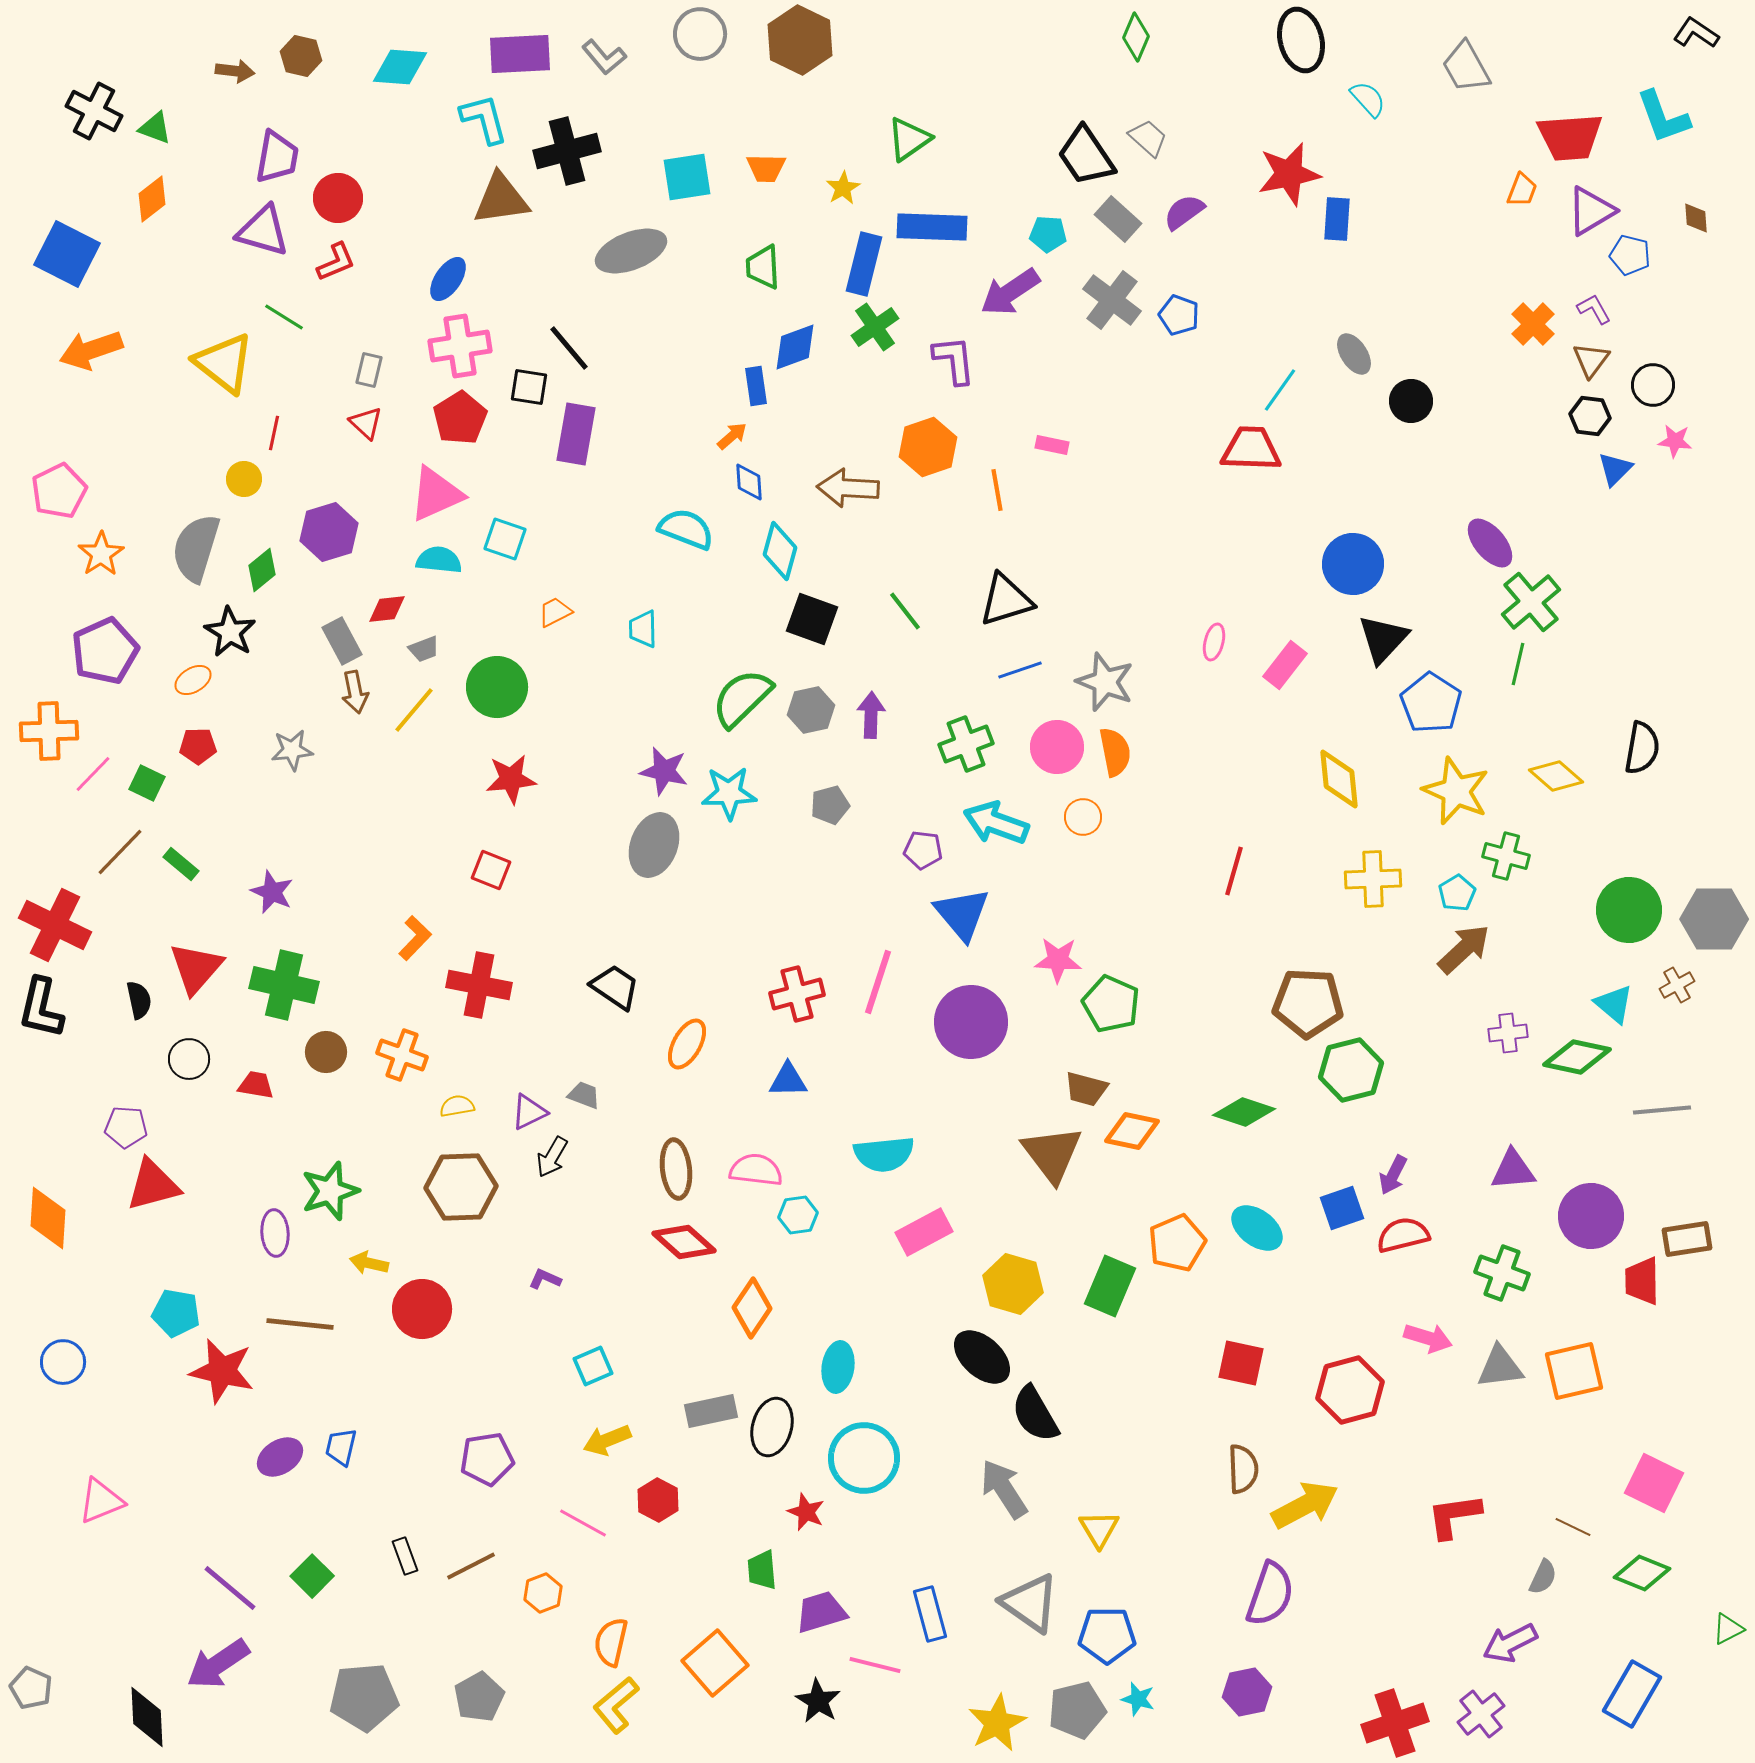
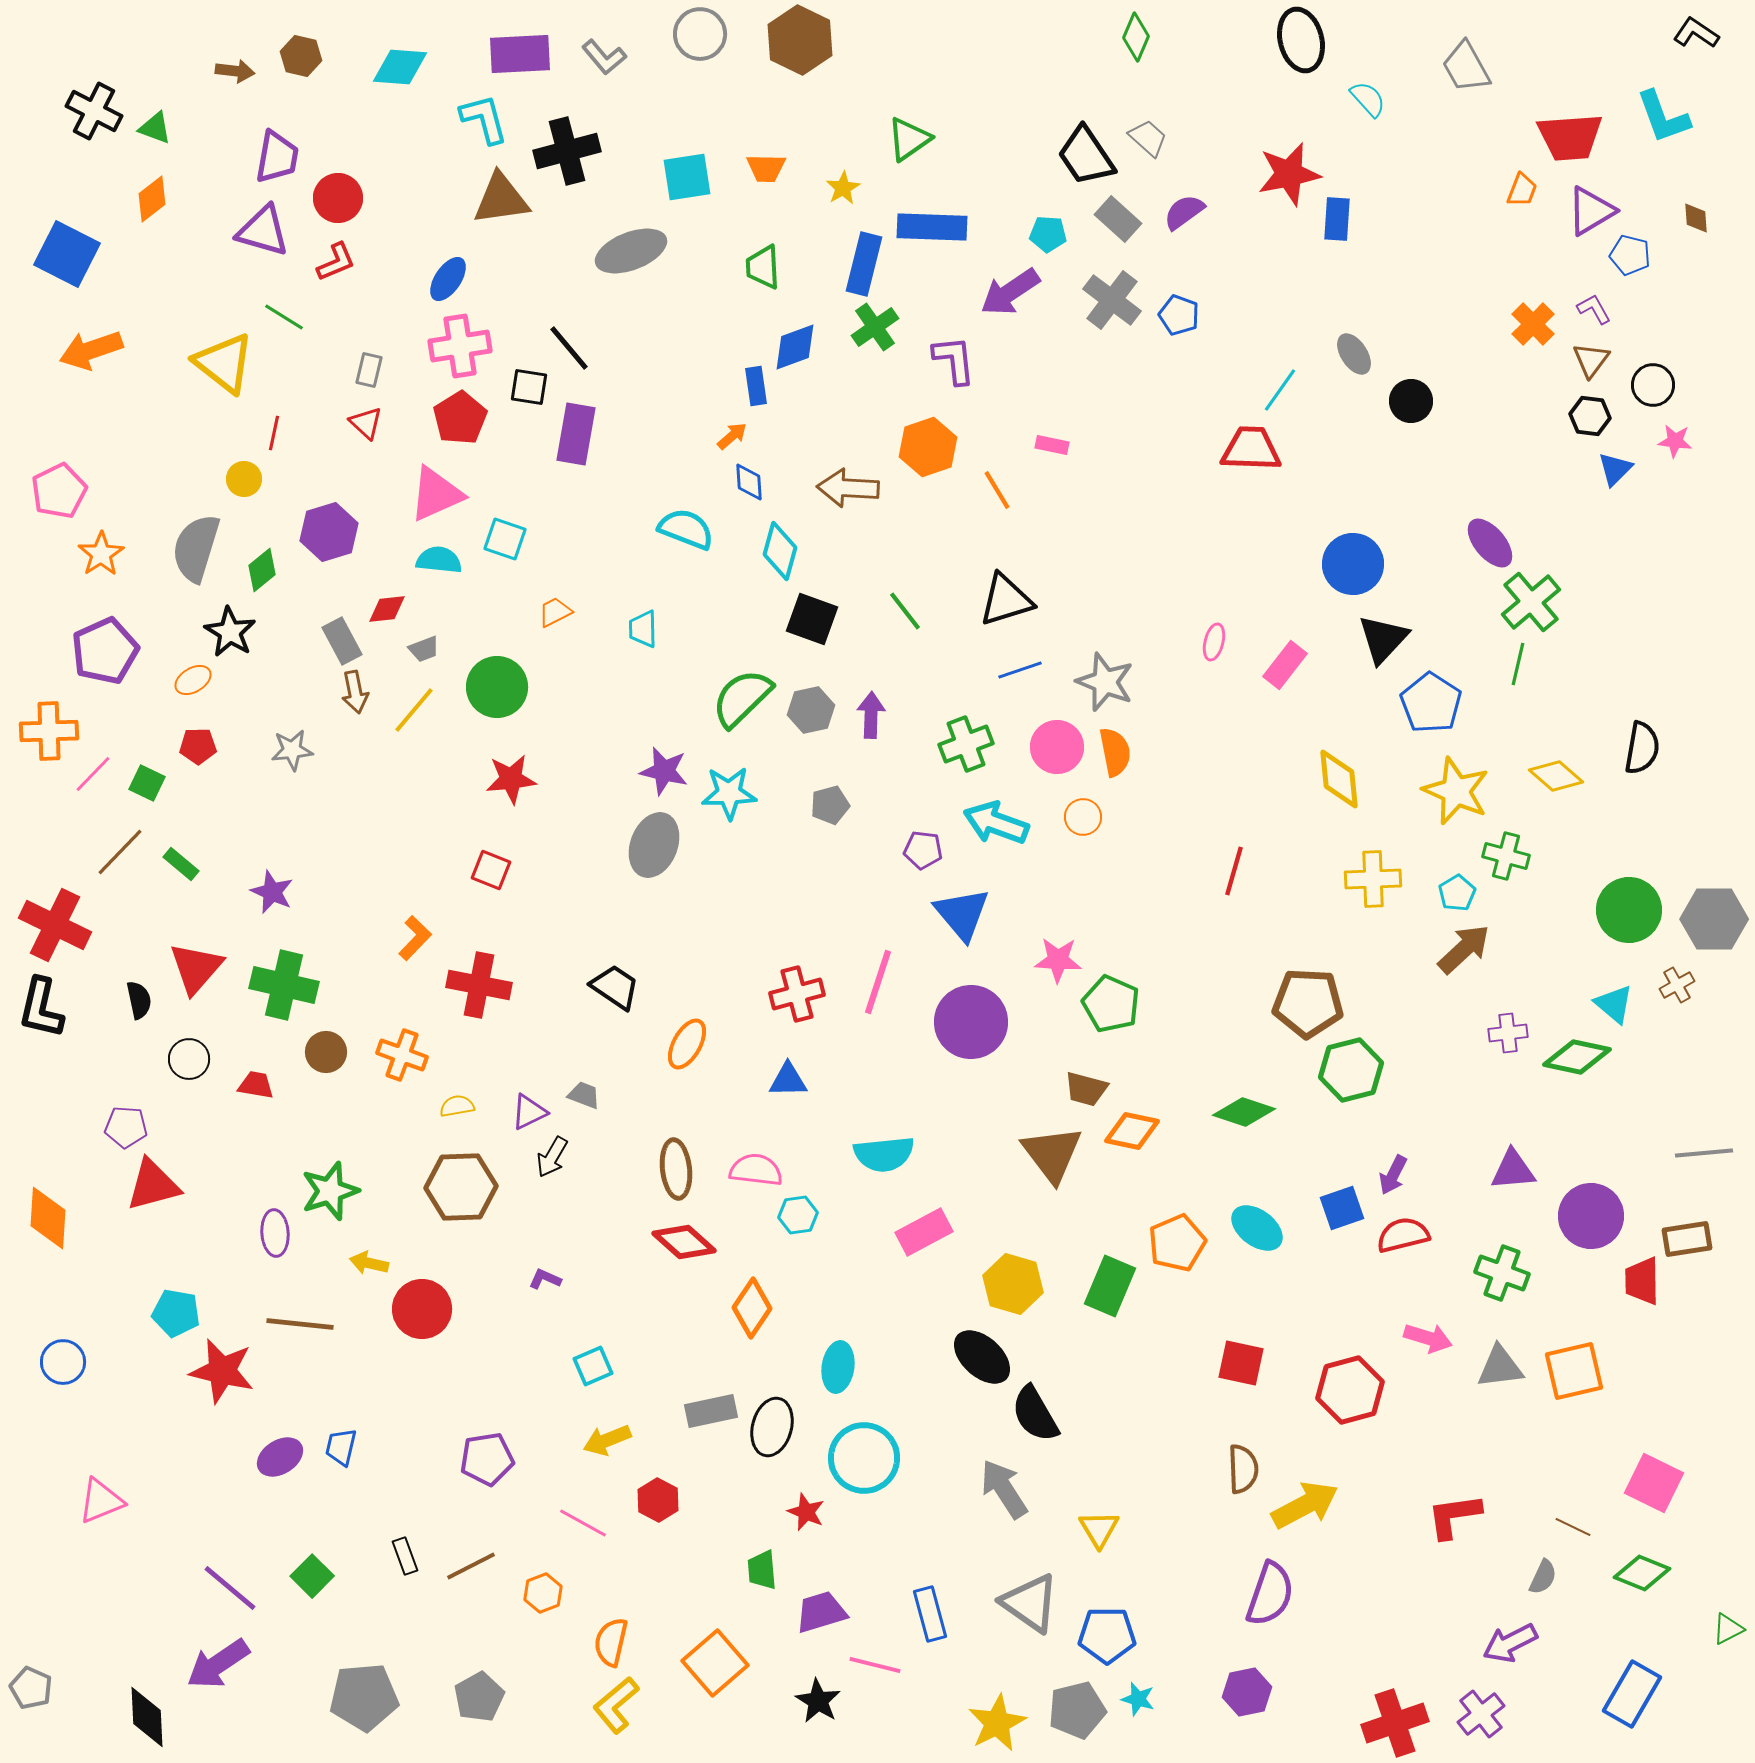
orange line at (997, 490): rotated 21 degrees counterclockwise
gray line at (1662, 1110): moved 42 px right, 43 px down
